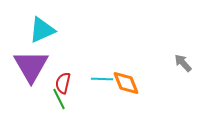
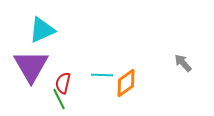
cyan line: moved 4 px up
orange diamond: rotated 76 degrees clockwise
